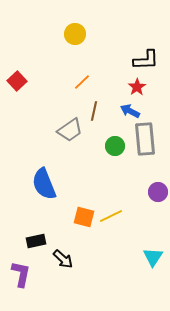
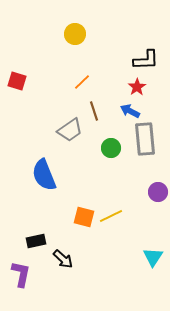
red square: rotated 30 degrees counterclockwise
brown line: rotated 30 degrees counterclockwise
green circle: moved 4 px left, 2 px down
blue semicircle: moved 9 px up
